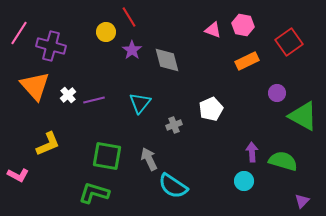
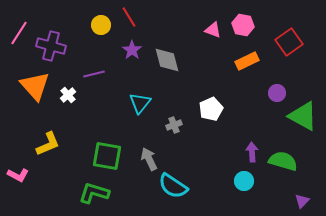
yellow circle: moved 5 px left, 7 px up
purple line: moved 26 px up
